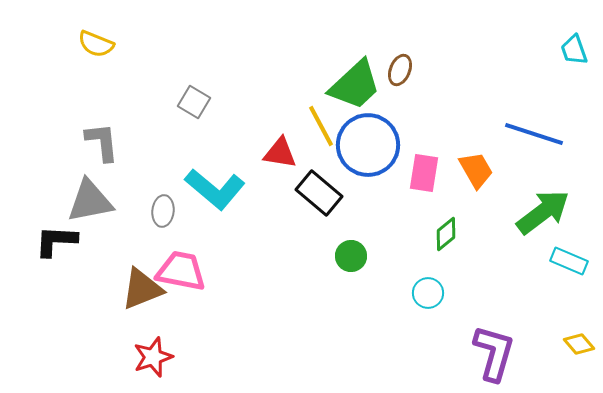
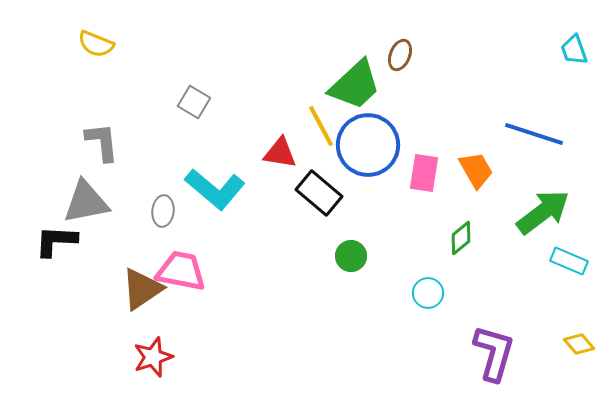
brown ellipse: moved 15 px up
gray triangle: moved 4 px left, 1 px down
green diamond: moved 15 px right, 4 px down
brown triangle: rotated 12 degrees counterclockwise
